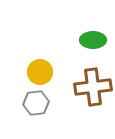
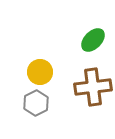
green ellipse: rotated 45 degrees counterclockwise
gray hexagon: rotated 20 degrees counterclockwise
